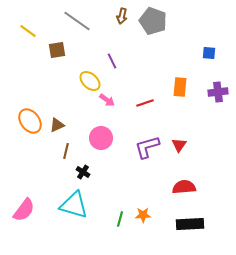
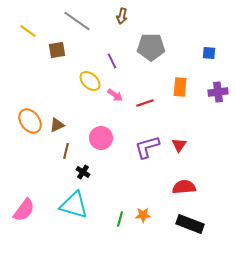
gray pentagon: moved 2 px left, 26 px down; rotated 20 degrees counterclockwise
pink arrow: moved 8 px right, 5 px up
black rectangle: rotated 24 degrees clockwise
